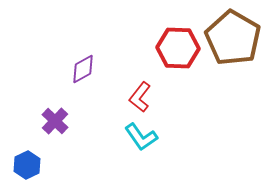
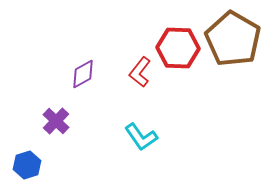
brown pentagon: moved 1 px down
purple diamond: moved 5 px down
red L-shape: moved 25 px up
purple cross: moved 1 px right
blue hexagon: rotated 8 degrees clockwise
